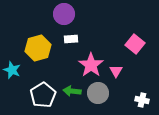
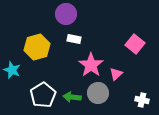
purple circle: moved 2 px right
white rectangle: moved 3 px right; rotated 16 degrees clockwise
yellow hexagon: moved 1 px left, 1 px up
pink triangle: moved 3 px down; rotated 16 degrees clockwise
green arrow: moved 6 px down
